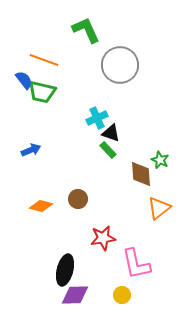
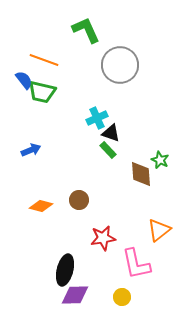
brown circle: moved 1 px right, 1 px down
orange triangle: moved 22 px down
yellow circle: moved 2 px down
